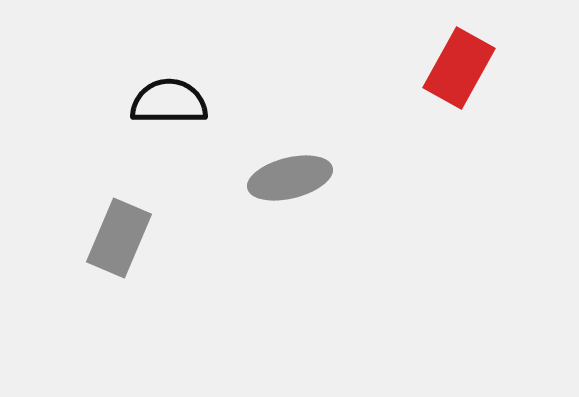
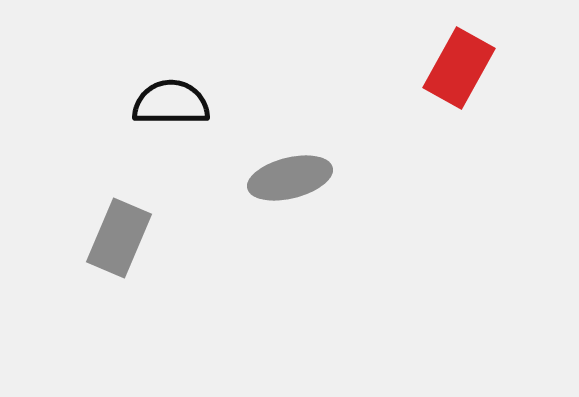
black semicircle: moved 2 px right, 1 px down
